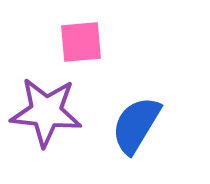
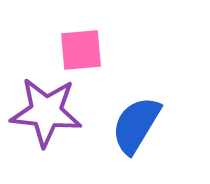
pink square: moved 8 px down
